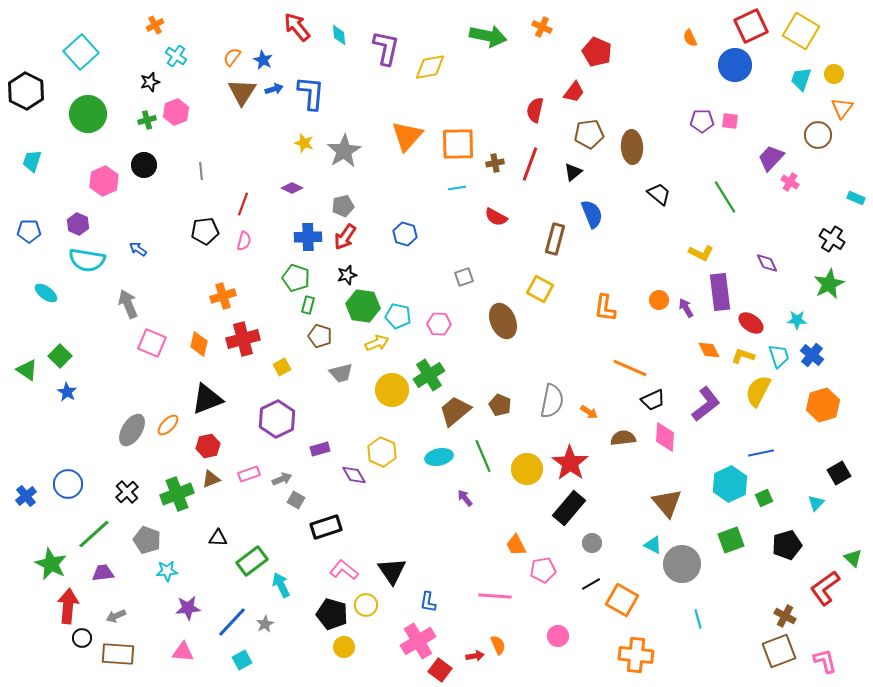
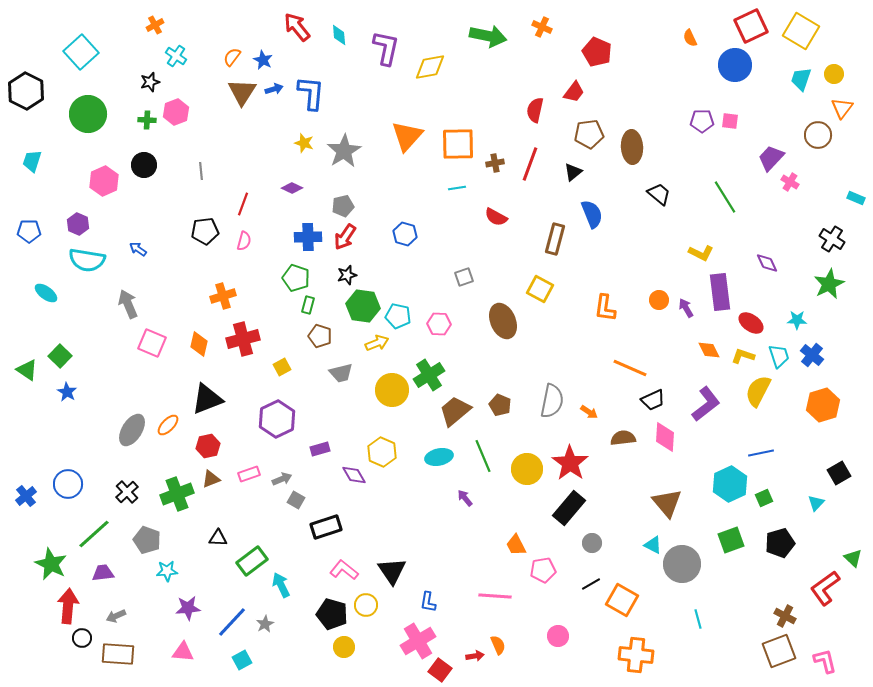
green cross at (147, 120): rotated 18 degrees clockwise
black pentagon at (787, 545): moved 7 px left, 2 px up
